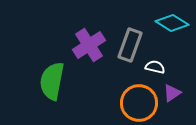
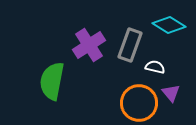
cyan diamond: moved 3 px left, 2 px down
purple triangle: moved 1 px left; rotated 36 degrees counterclockwise
